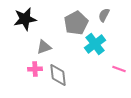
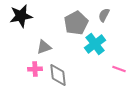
black star: moved 4 px left, 3 px up
